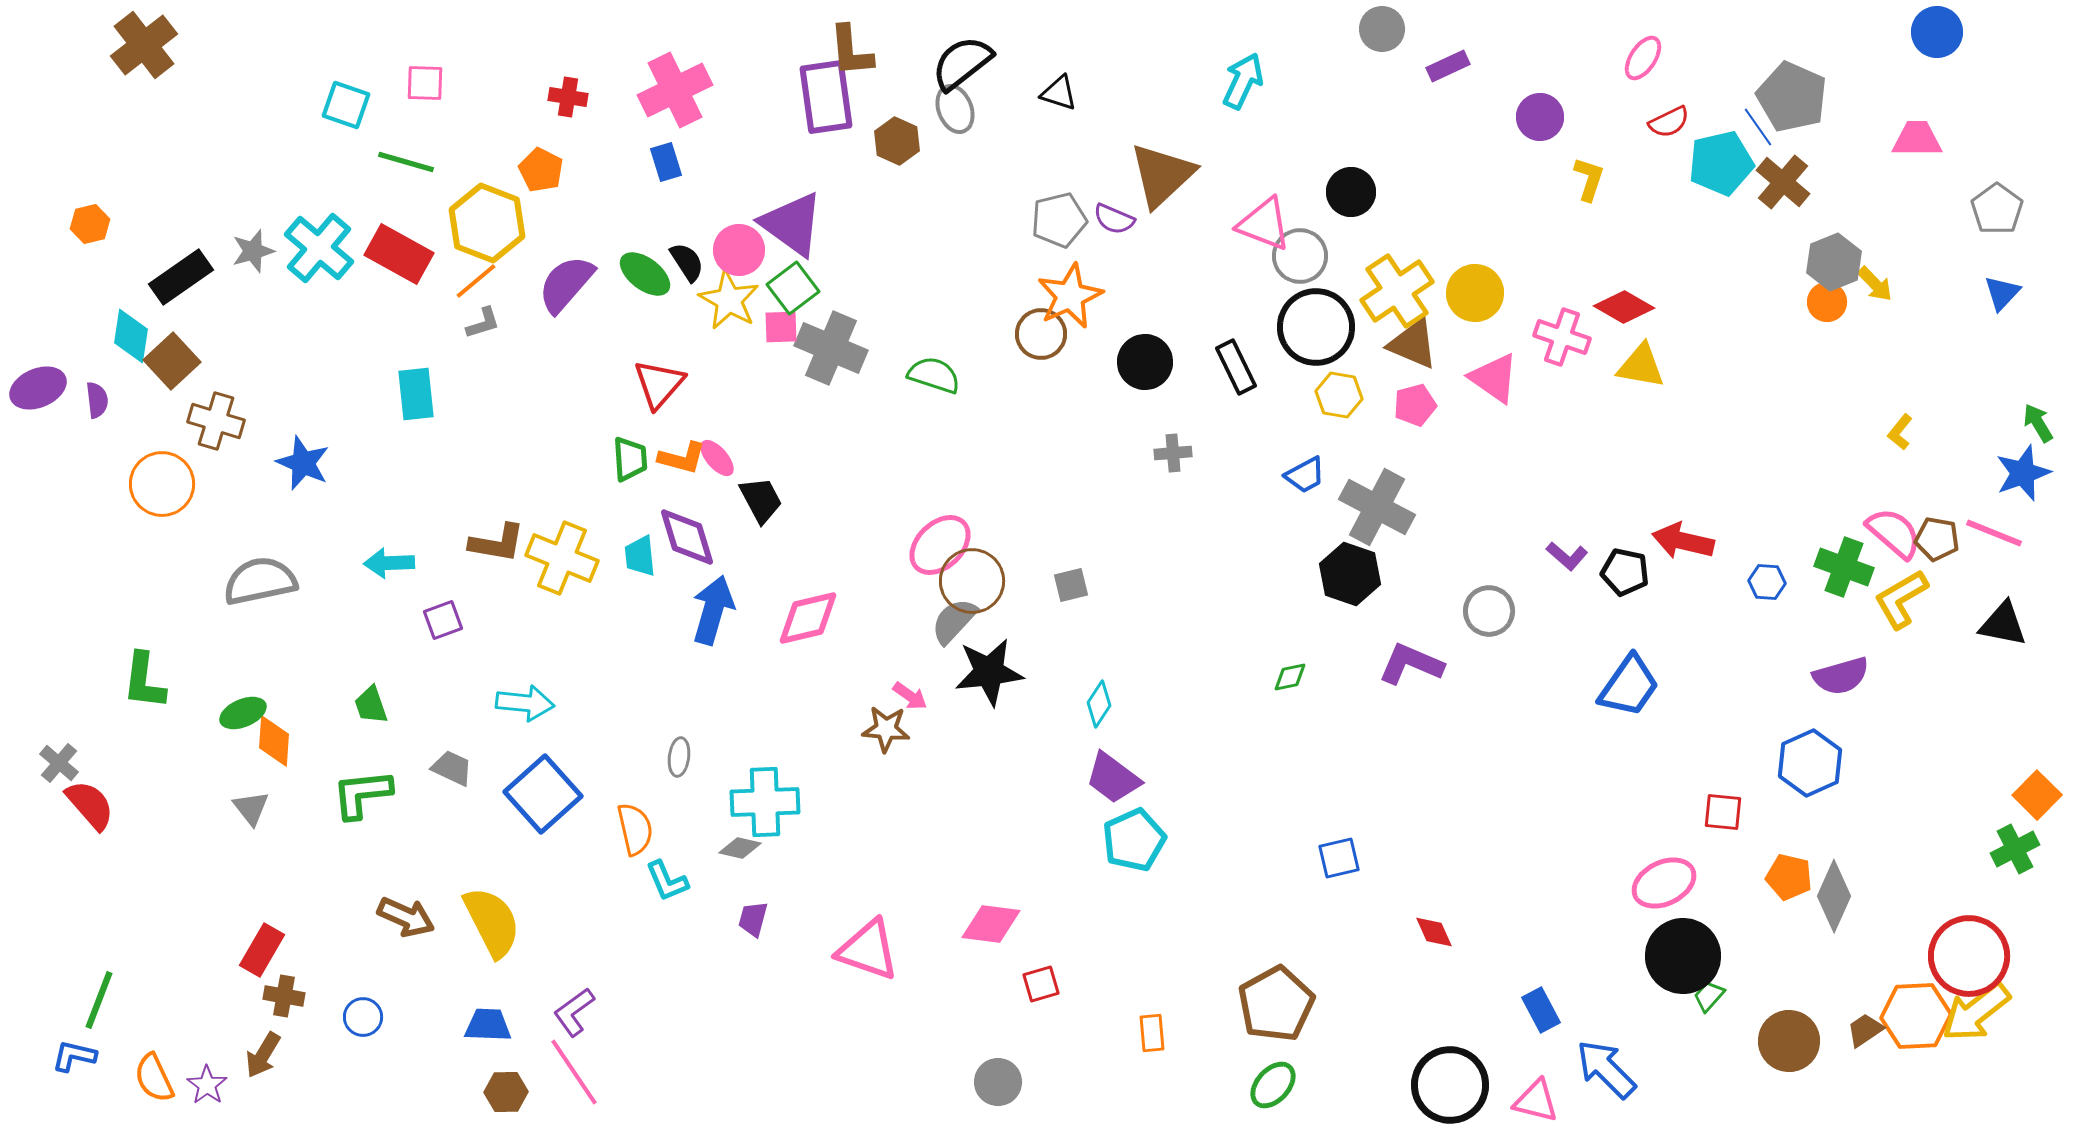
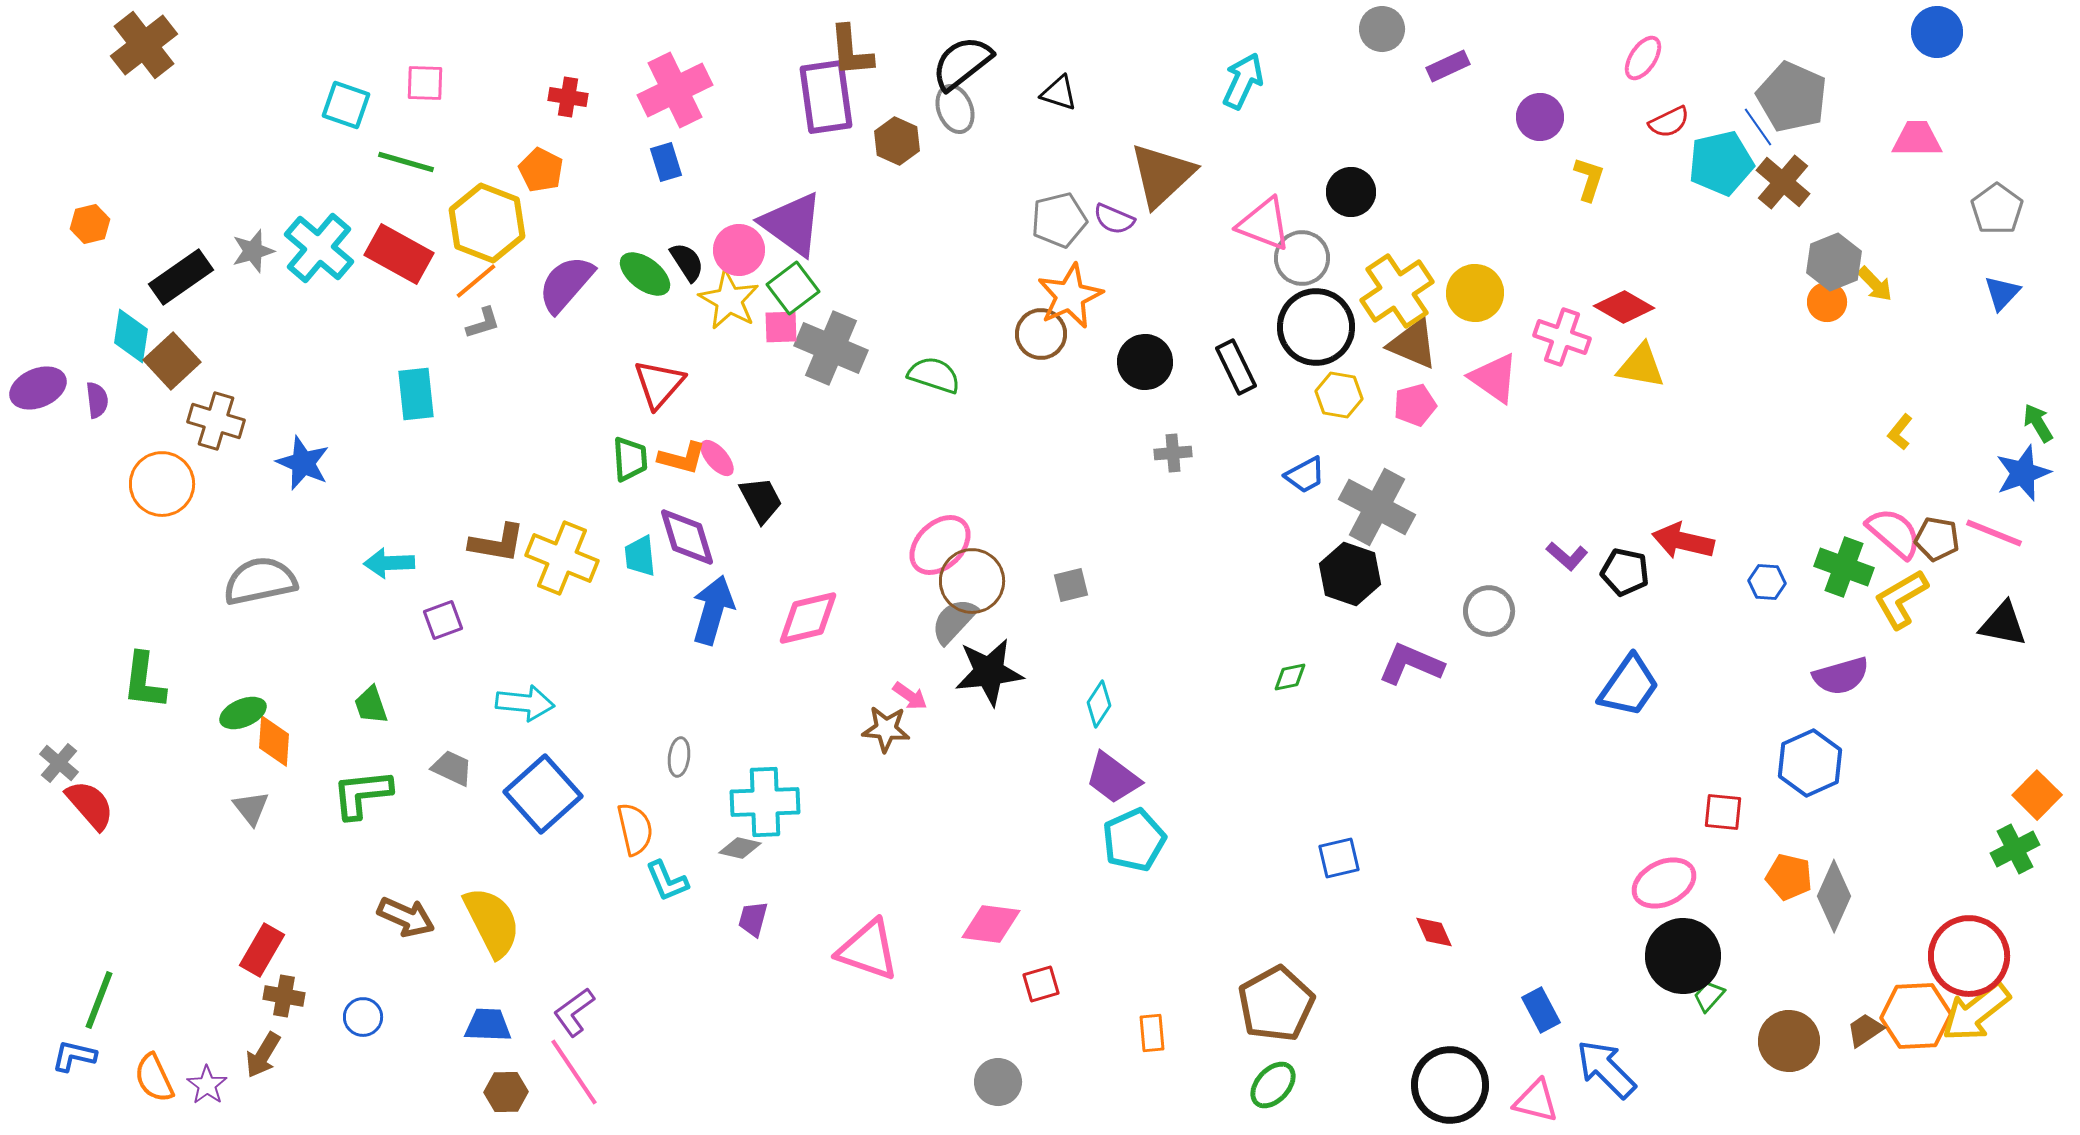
gray circle at (1300, 256): moved 2 px right, 2 px down
